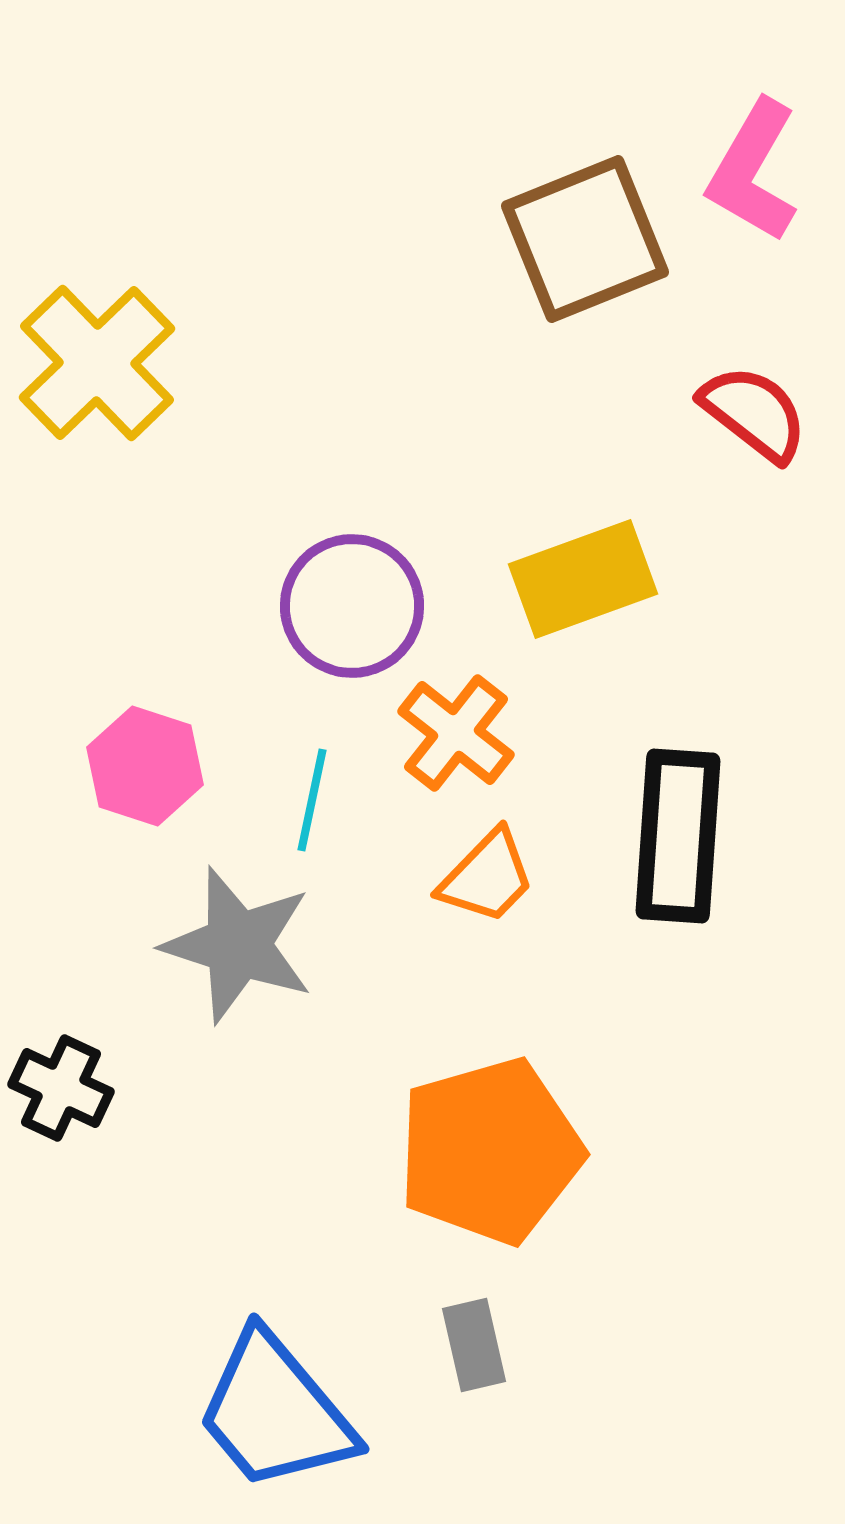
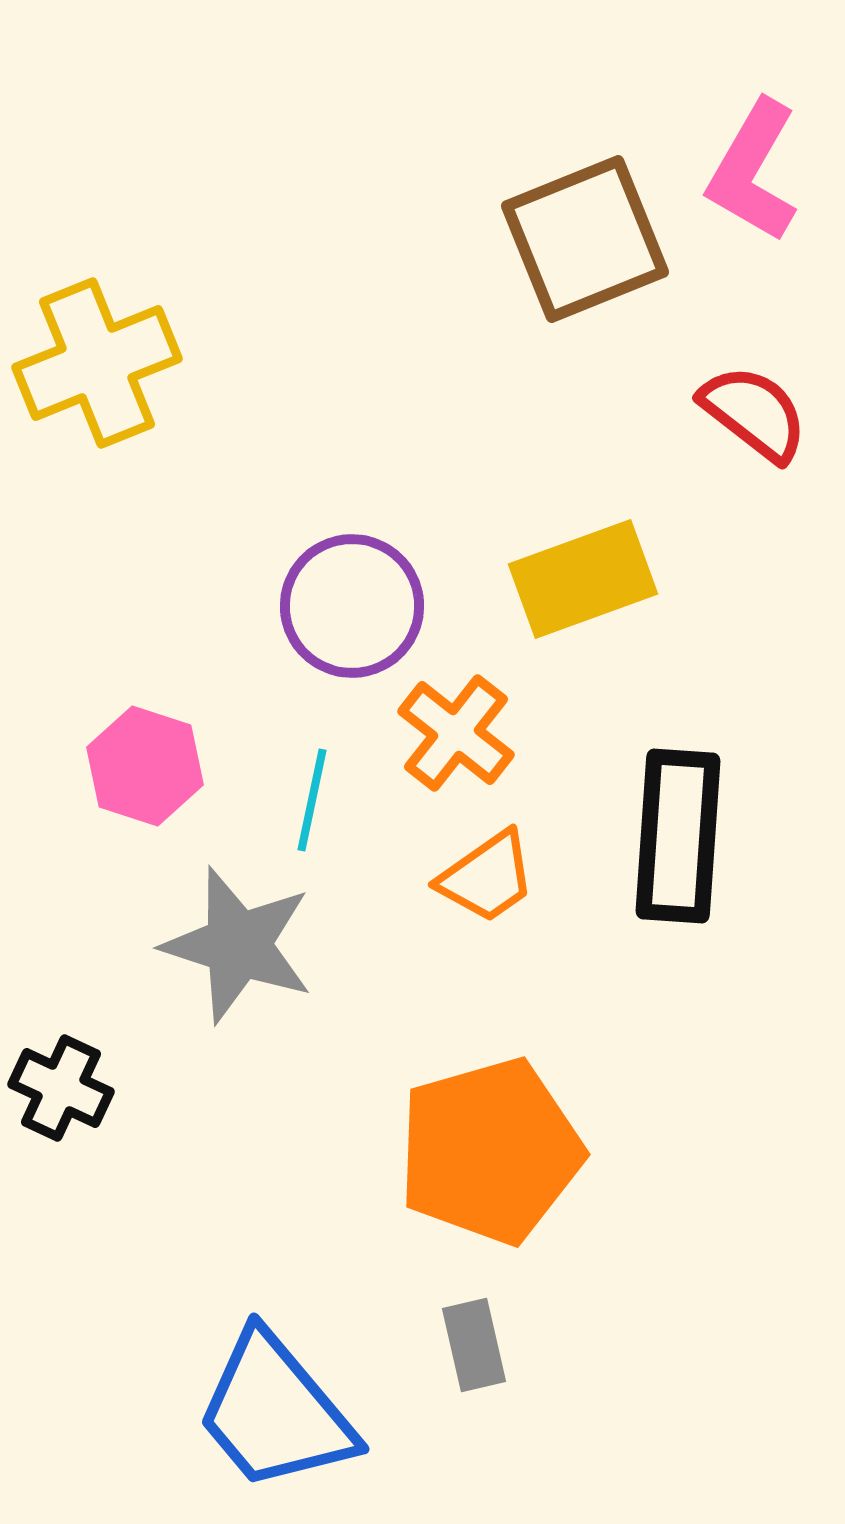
yellow cross: rotated 22 degrees clockwise
orange trapezoid: rotated 11 degrees clockwise
